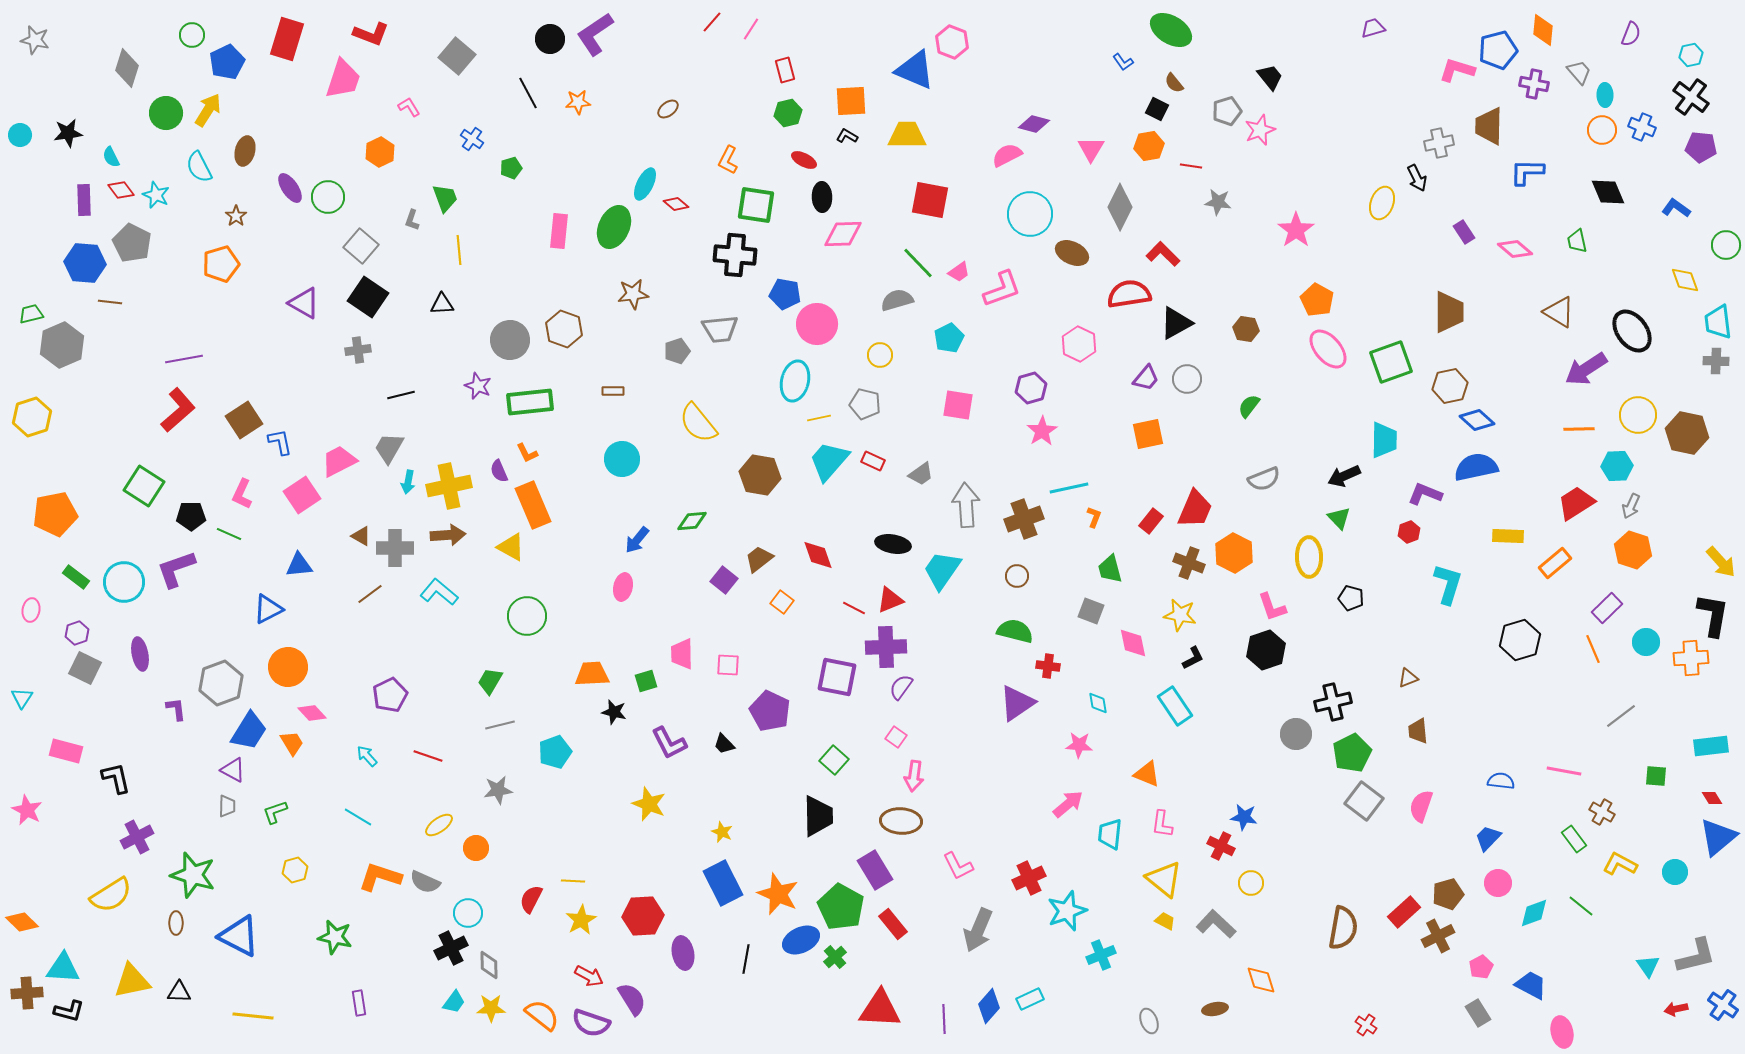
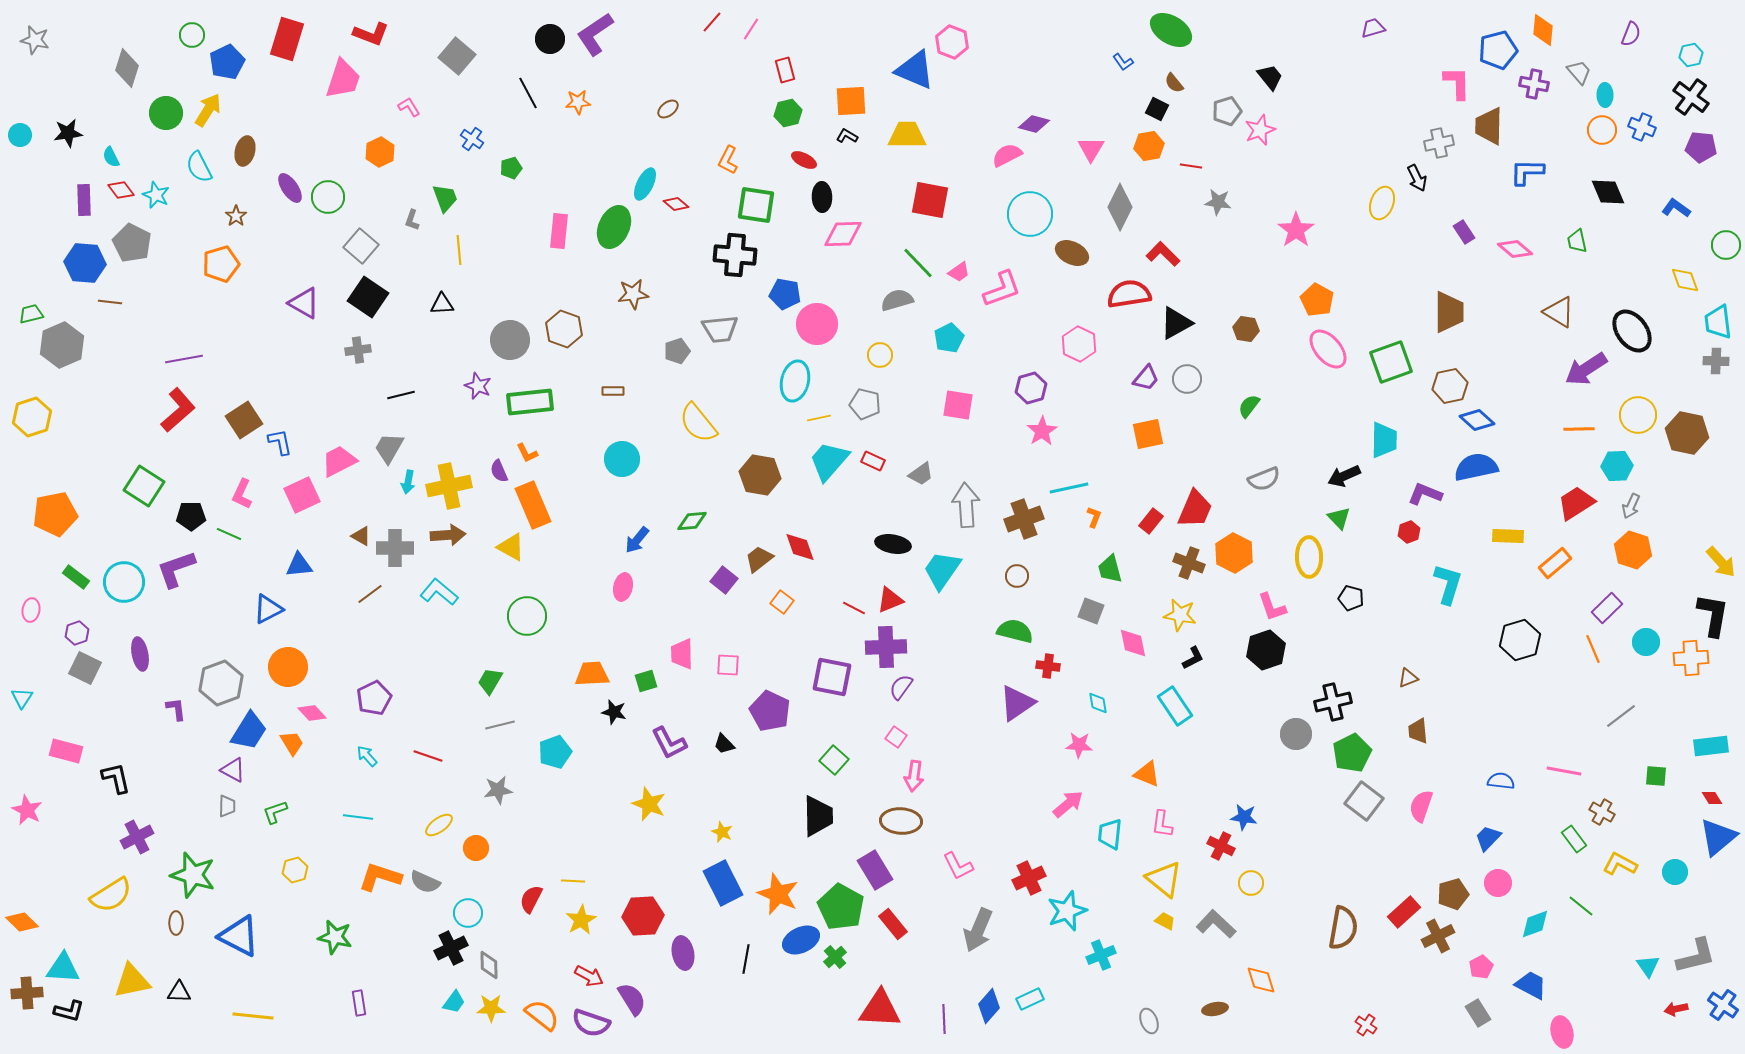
pink L-shape at (1457, 70): moved 13 px down; rotated 72 degrees clockwise
pink square at (302, 495): rotated 9 degrees clockwise
red diamond at (818, 555): moved 18 px left, 8 px up
purple square at (837, 677): moved 5 px left
purple pentagon at (390, 695): moved 16 px left, 3 px down
cyan line at (358, 817): rotated 24 degrees counterclockwise
brown pentagon at (1448, 894): moved 5 px right
cyan diamond at (1534, 913): moved 1 px right, 11 px down
